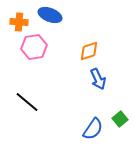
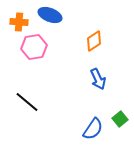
orange diamond: moved 5 px right, 10 px up; rotated 15 degrees counterclockwise
